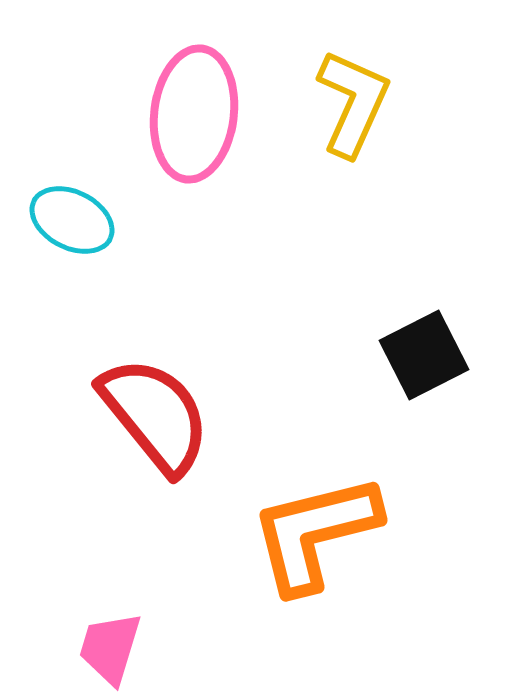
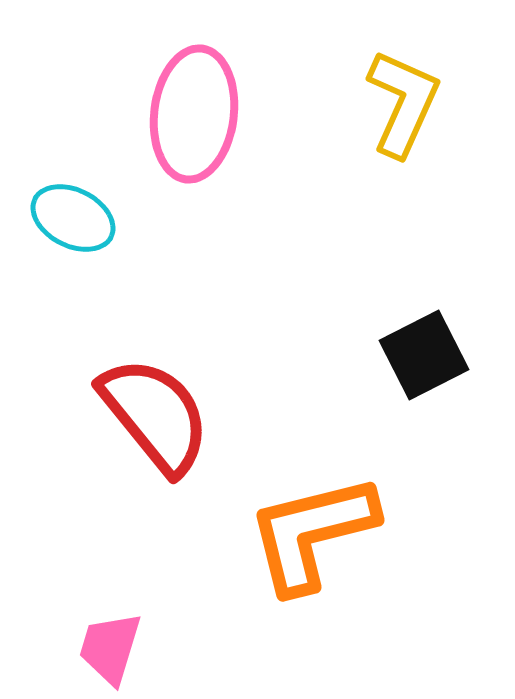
yellow L-shape: moved 50 px right
cyan ellipse: moved 1 px right, 2 px up
orange L-shape: moved 3 px left
